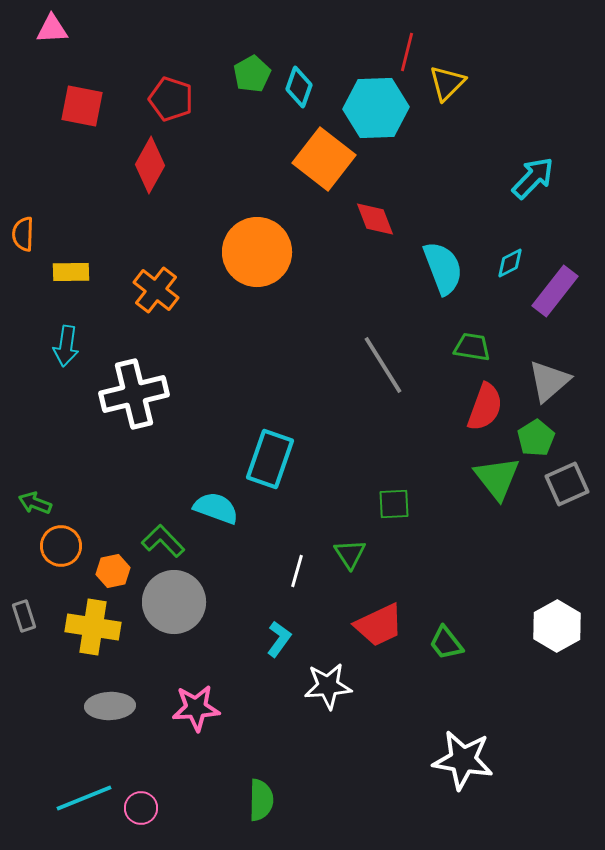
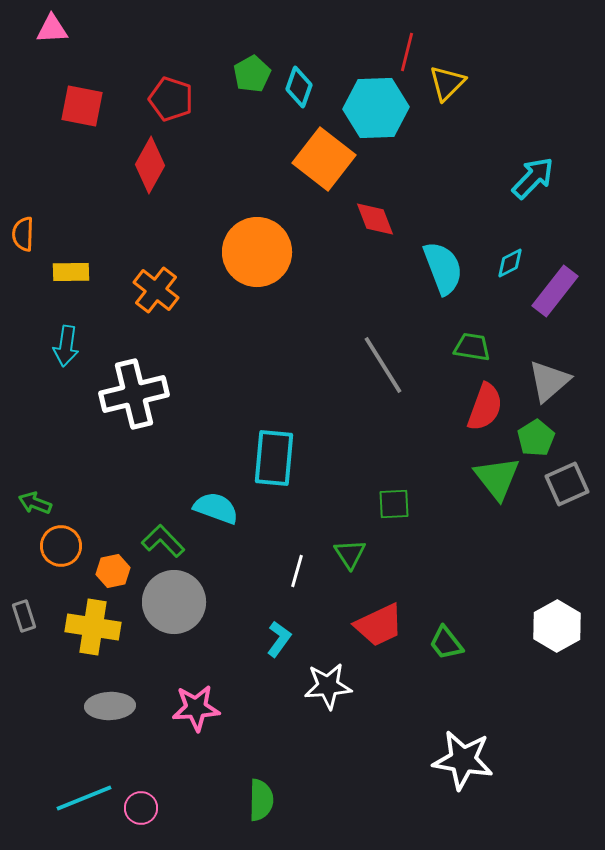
cyan rectangle at (270, 459): moved 4 px right, 1 px up; rotated 14 degrees counterclockwise
